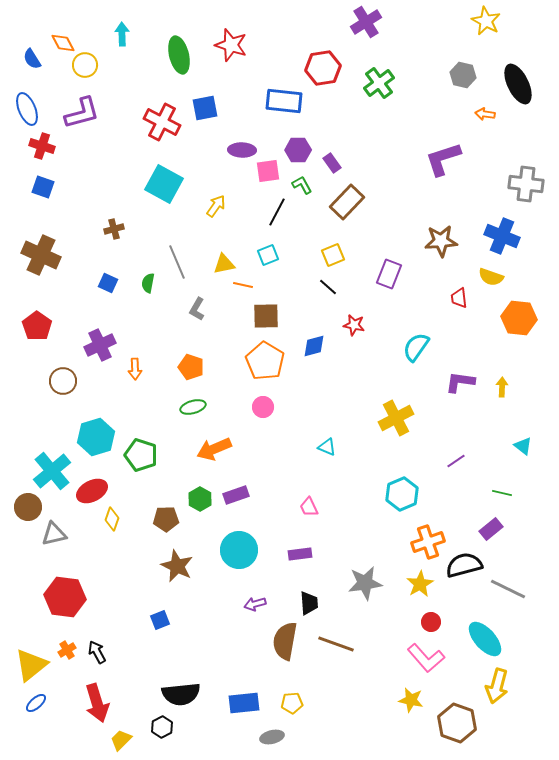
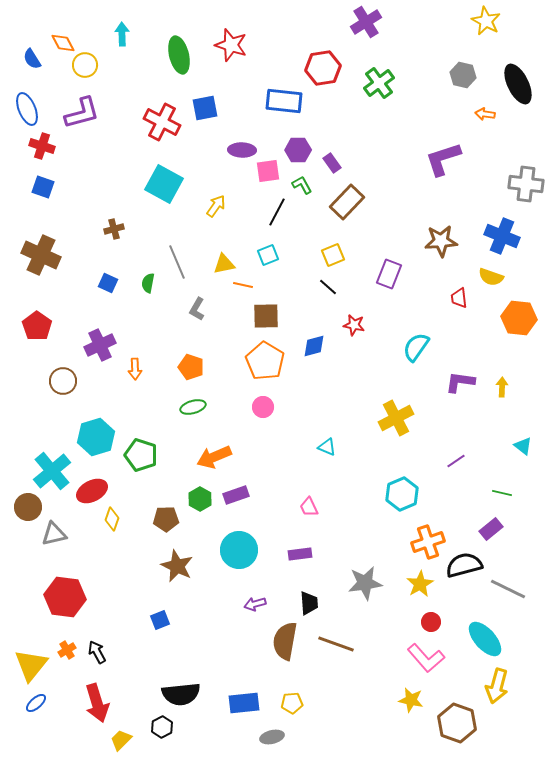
orange arrow at (214, 449): moved 8 px down
yellow triangle at (31, 665): rotated 12 degrees counterclockwise
